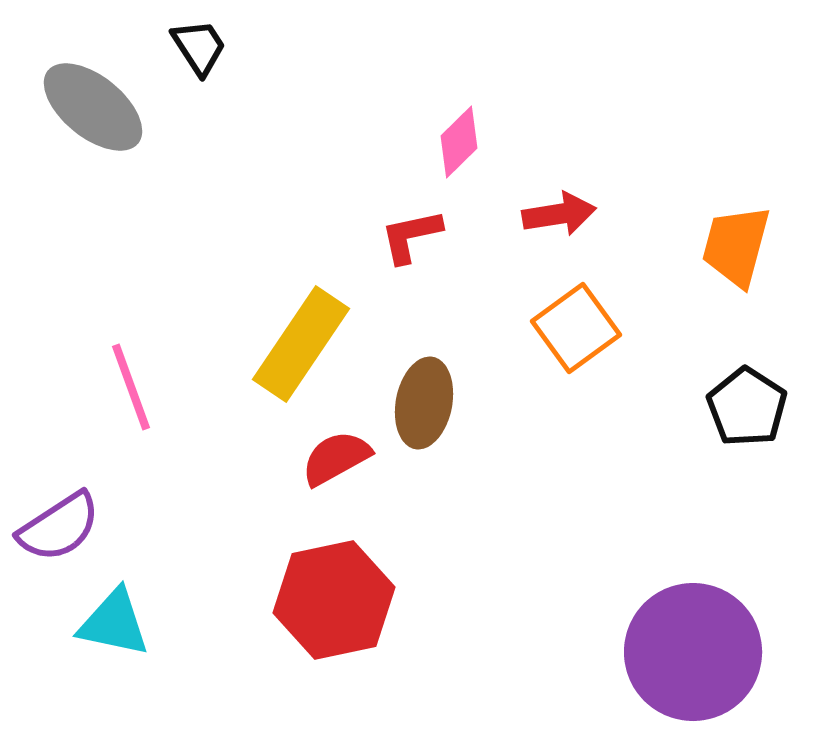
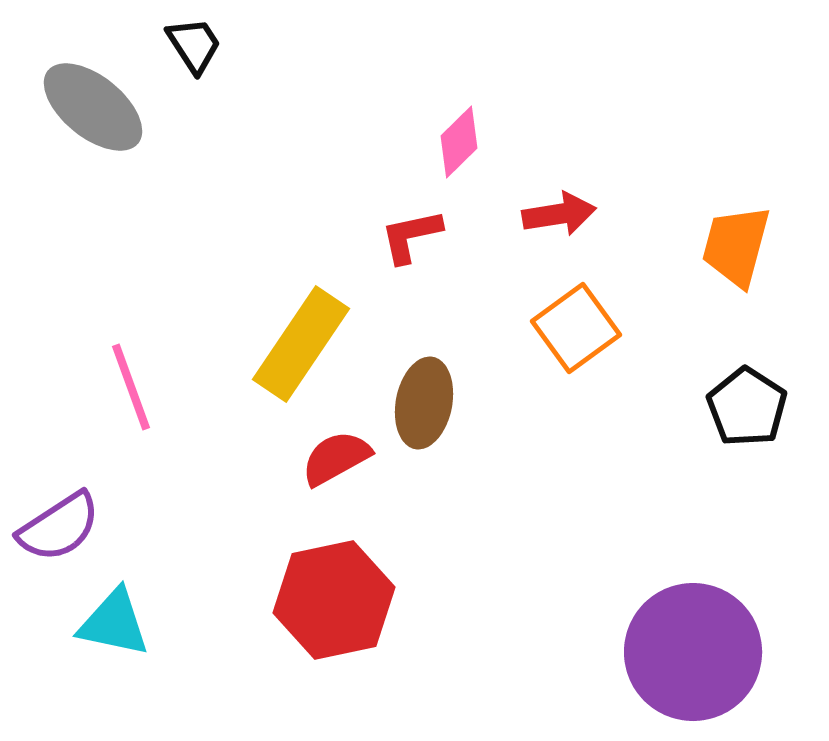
black trapezoid: moved 5 px left, 2 px up
